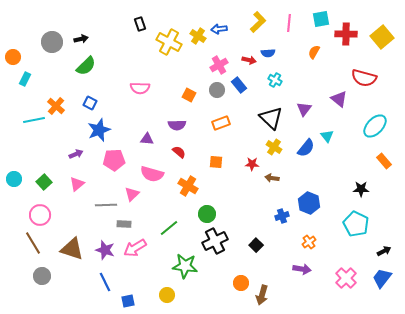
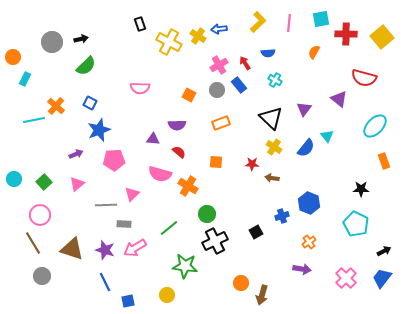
red arrow at (249, 60): moved 4 px left, 3 px down; rotated 136 degrees counterclockwise
purple triangle at (147, 139): moved 6 px right
orange rectangle at (384, 161): rotated 21 degrees clockwise
pink semicircle at (152, 174): moved 8 px right
black square at (256, 245): moved 13 px up; rotated 16 degrees clockwise
